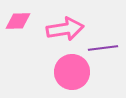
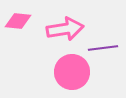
pink diamond: rotated 8 degrees clockwise
